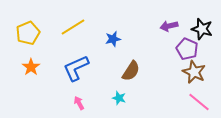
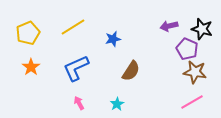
brown star: moved 1 px right; rotated 15 degrees counterclockwise
cyan star: moved 2 px left, 6 px down; rotated 24 degrees clockwise
pink line: moved 7 px left; rotated 70 degrees counterclockwise
